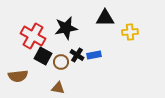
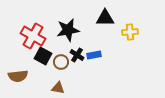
black star: moved 2 px right, 2 px down
